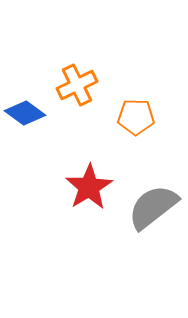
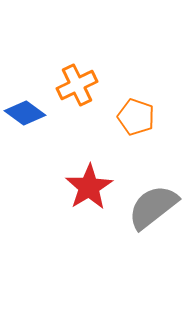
orange pentagon: rotated 18 degrees clockwise
